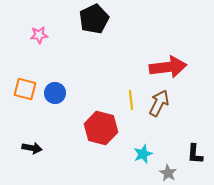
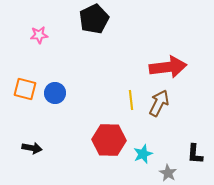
red hexagon: moved 8 px right, 12 px down; rotated 12 degrees counterclockwise
